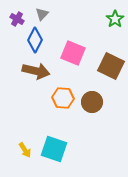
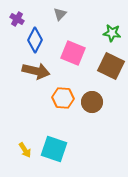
gray triangle: moved 18 px right
green star: moved 3 px left, 14 px down; rotated 30 degrees counterclockwise
